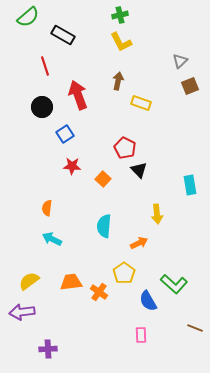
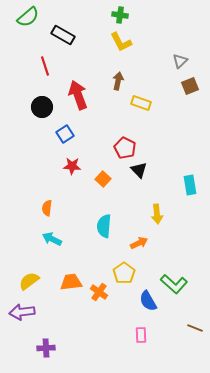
green cross: rotated 21 degrees clockwise
purple cross: moved 2 px left, 1 px up
